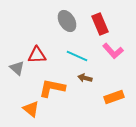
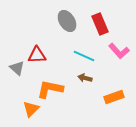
pink L-shape: moved 6 px right
cyan line: moved 7 px right
orange L-shape: moved 2 px left, 1 px down
orange triangle: rotated 36 degrees clockwise
